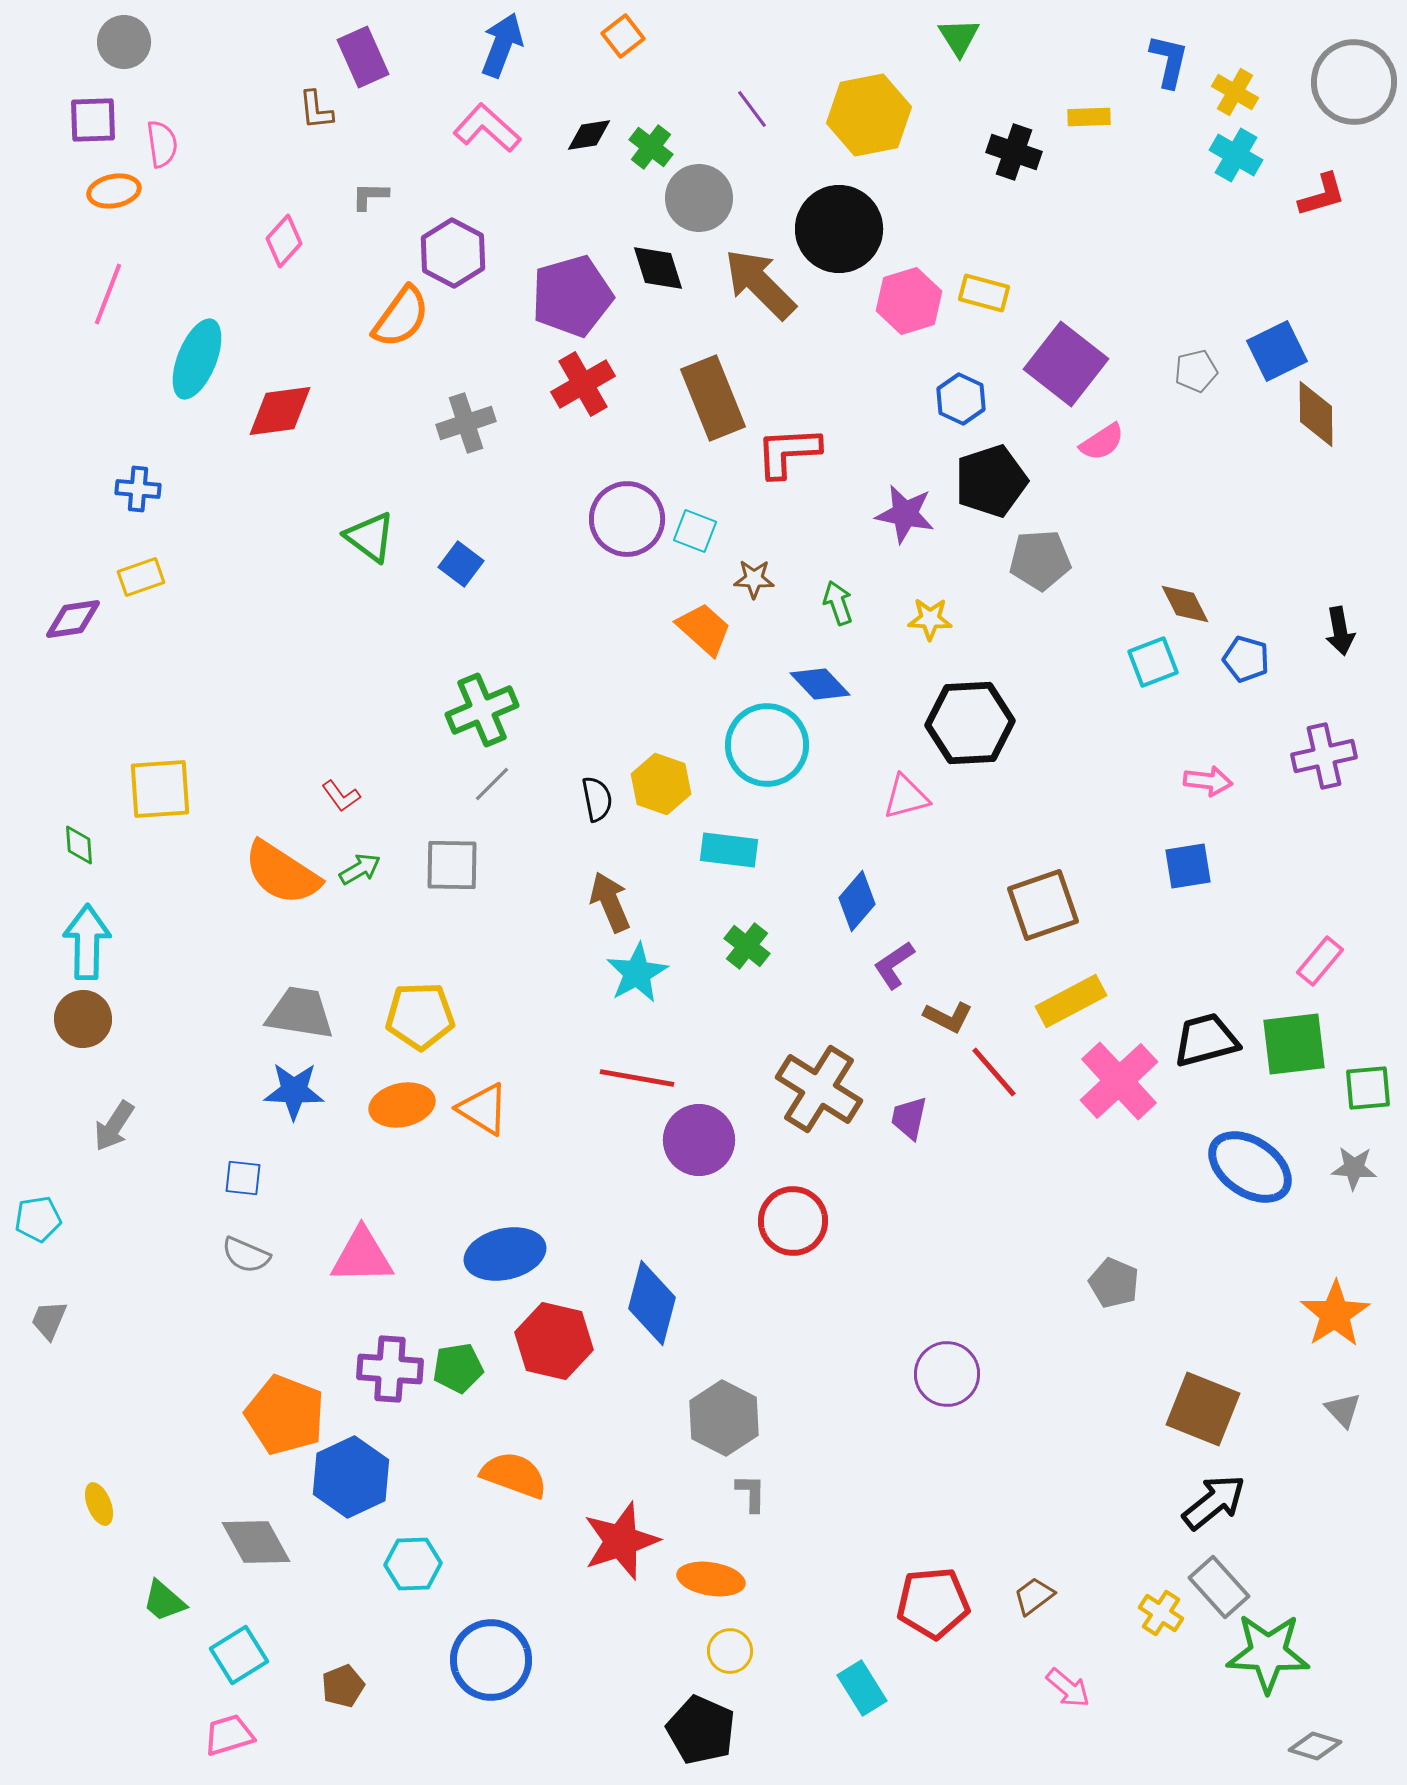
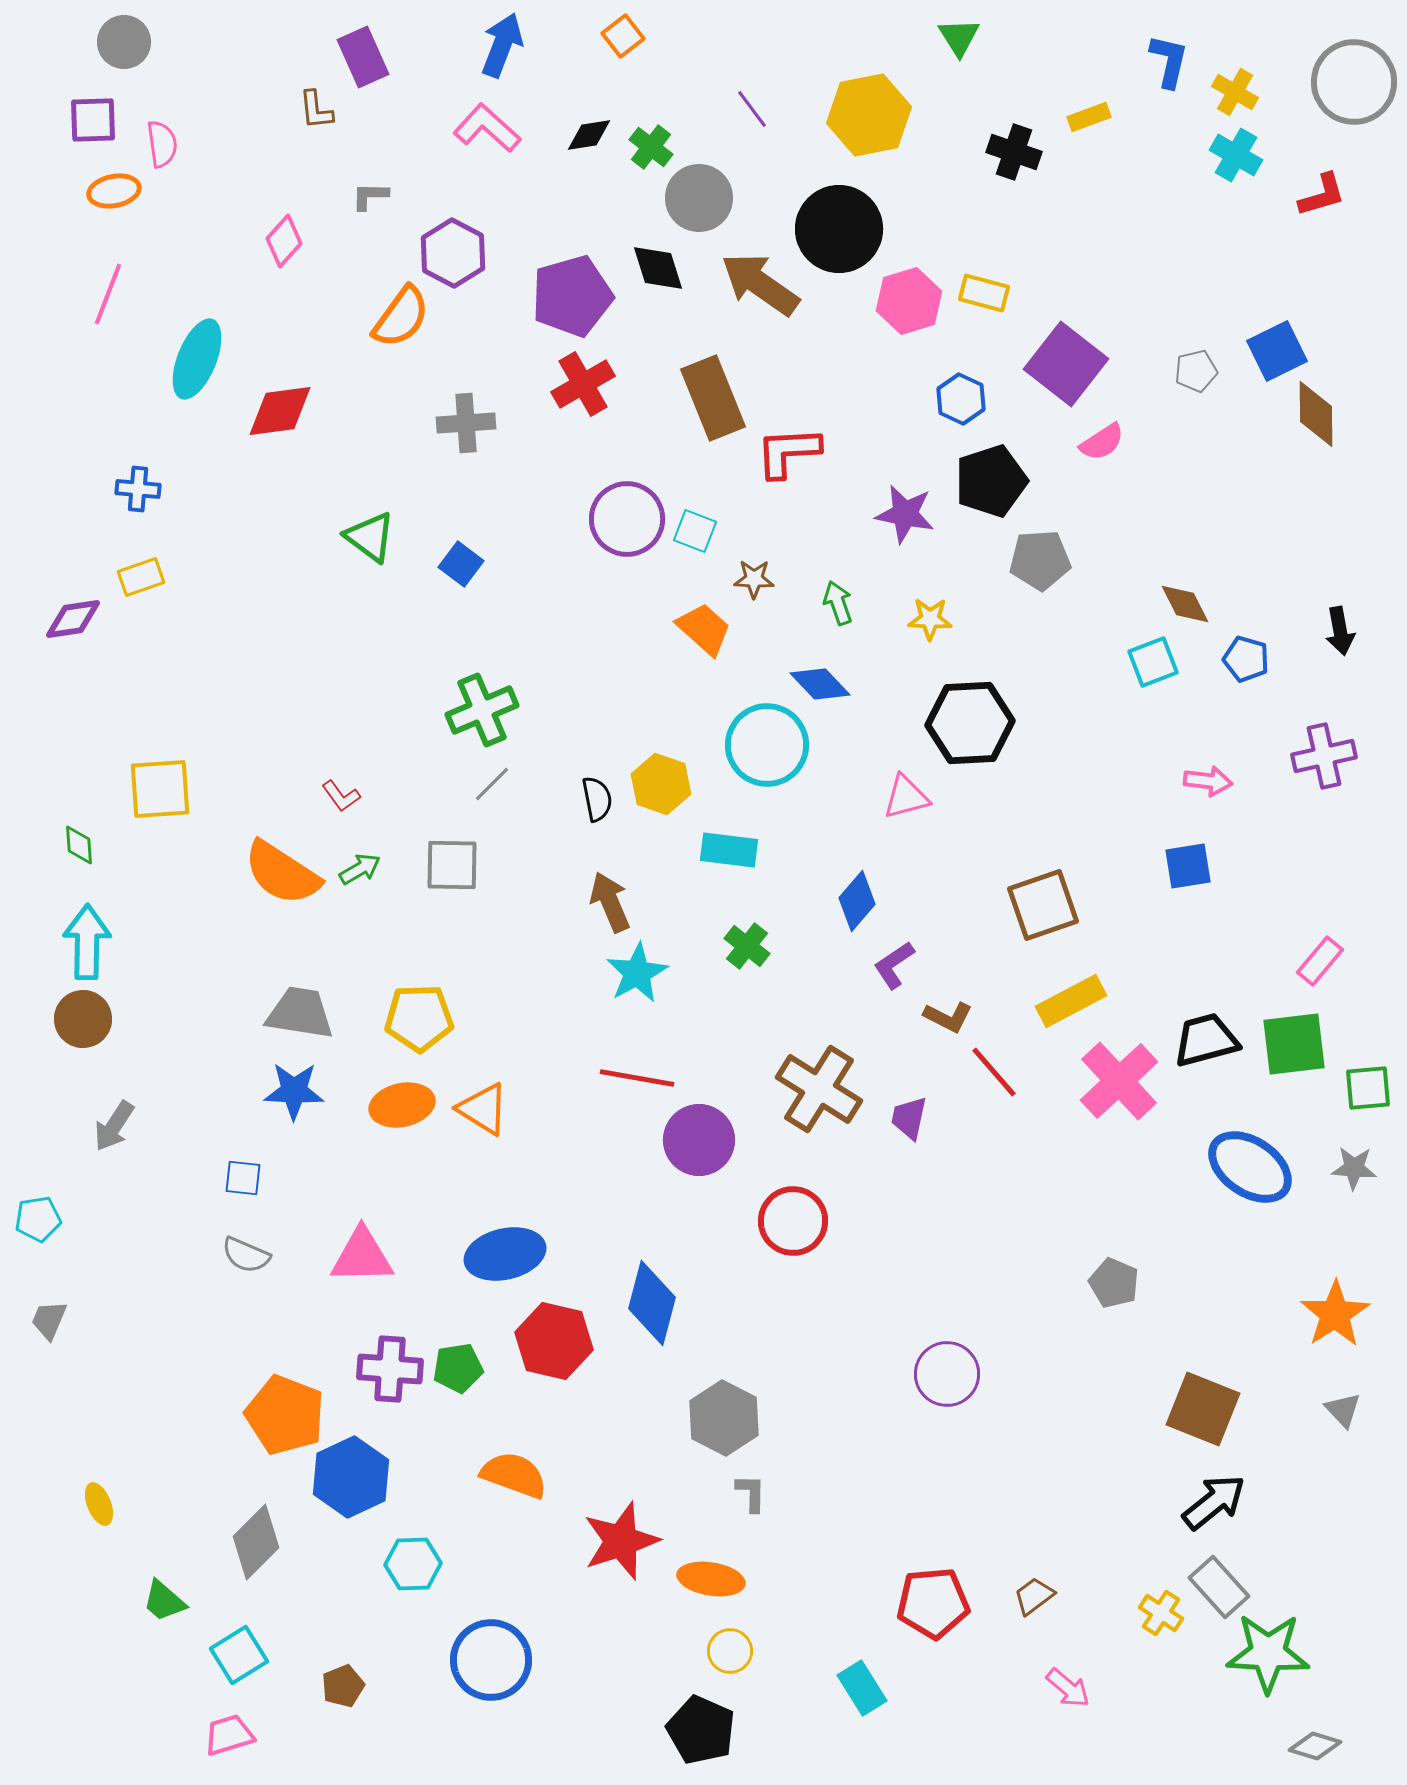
yellow rectangle at (1089, 117): rotated 18 degrees counterclockwise
brown arrow at (760, 284): rotated 10 degrees counterclockwise
gray cross at (466, 423): rotated 14 degrees clockwise
yellow pentagon at (420, 1016): moved 1 px left, 2 px down
gray diamond at (256, 1542): rotated 74 degrees clockwise
